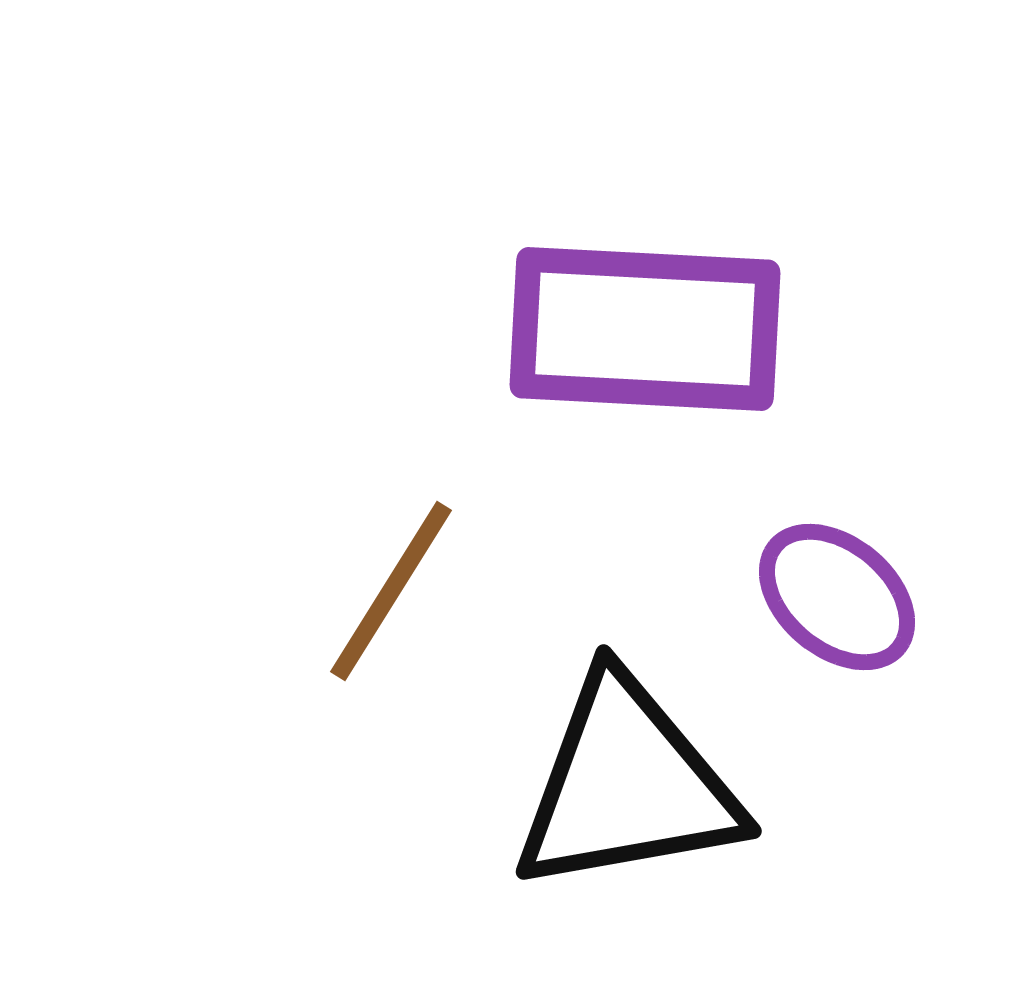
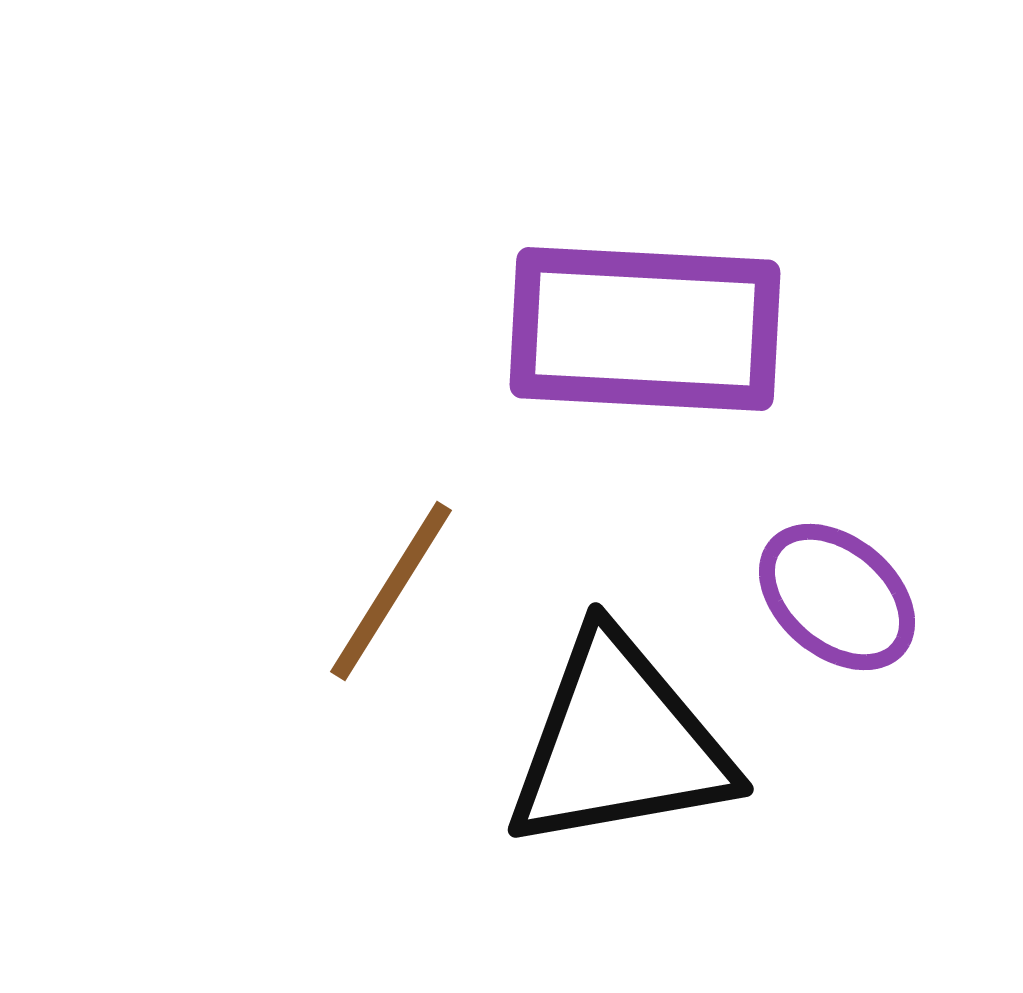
black triangle: moved 8 px left, 42 px up
